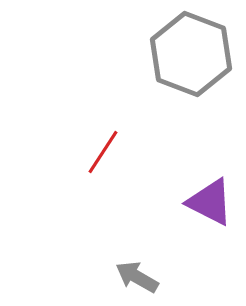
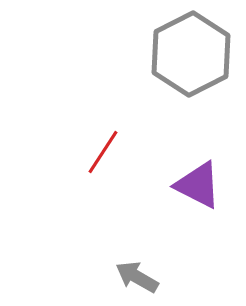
gray hexagon: rotated 12 degrees clockwise
purple triangle: moved 12 px left, 17 px up
